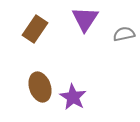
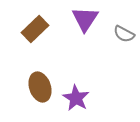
brown rectangle: rotated 12 degrees clockwise
gray semicircle: rotated 140 degrees counterclockwise
purple star: moved 3 px right, 1 px down
